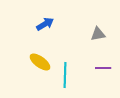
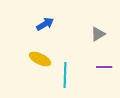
gray triangle: rotated 21 degrees counterclockwise
yellow ellipse: moved 3 px up; rotated 10 degrees counterclockwise
purple line: moved 1 px right, 1 px up
